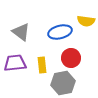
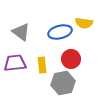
yellow semicircle: moved 2 px left, 2 px down
red circle: moved 1 px down
